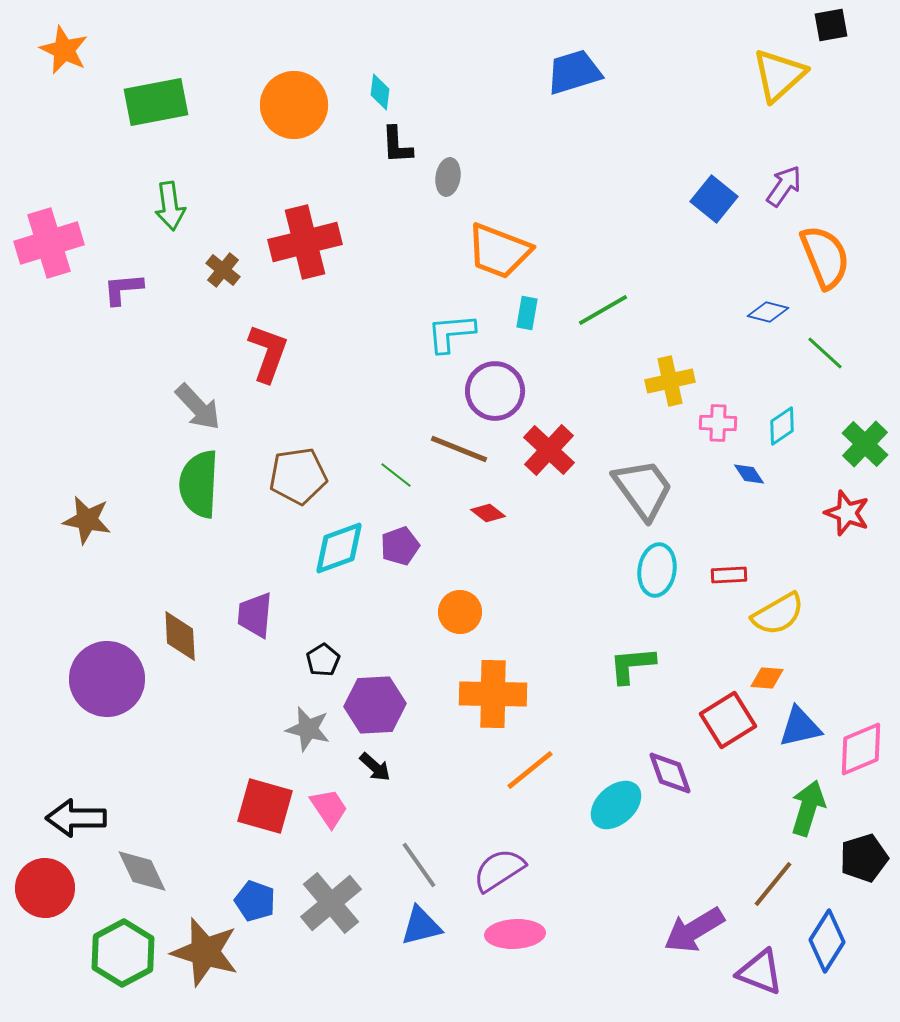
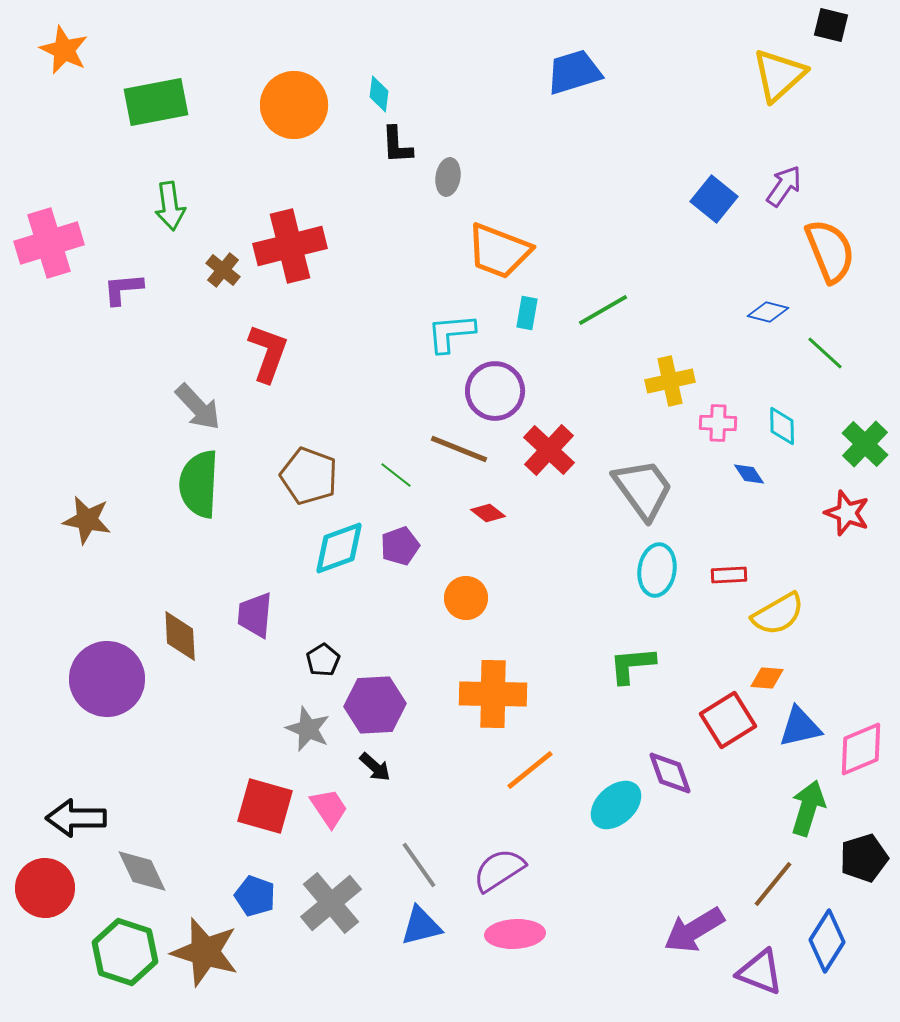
black square at (831, 25): rotated 24 degrees clockwise
cyan diamond at (380, 92): moved 1 px left, 2 px down
red cross at (305, 242): moved 15 px left, 4 px down
orange semicircle at (825, 257): moved 5 px right, 6 px up
cyan diamond at (782, 426): rotated 57 degrees counterclockwise
brown pentagon at (298, 476): moved 11 px right; rotated 28 degrees clockwise
orange circle at (460, 612): moved 6 px right, 14 px up
gray star at (308, 729): rotated 9 degrees clockwise
blue pentagon at (255, 901): moved 5 px up
green hexagon at (123, 953): moved 2 px right, 1 px up; rotated 14 degrees counterclockwise
